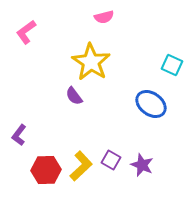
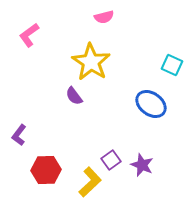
pink L-shape: moved 3 px right, 3 px down
purple square: rotated 24 degrees clockwise
yellow L-shape: moved 9 px right, 16 px down
